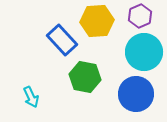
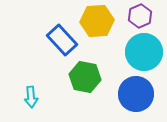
cyan arrow: rotated 20 degrees clockwise
